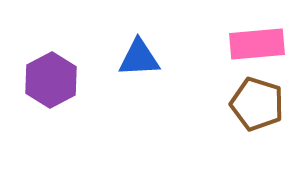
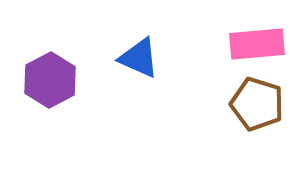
blue triangle: rotated 27 degrees clockwise
purple hexagon: moved 1 px left
